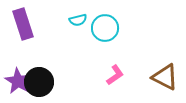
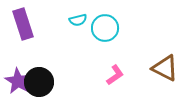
brown triangle: moved 9 px up
